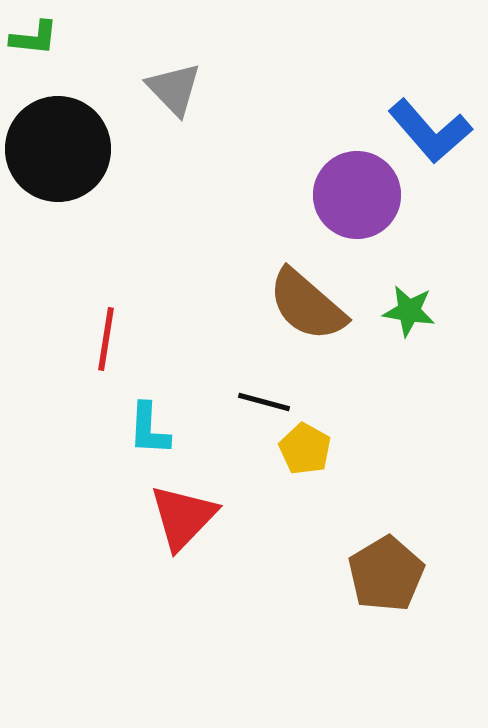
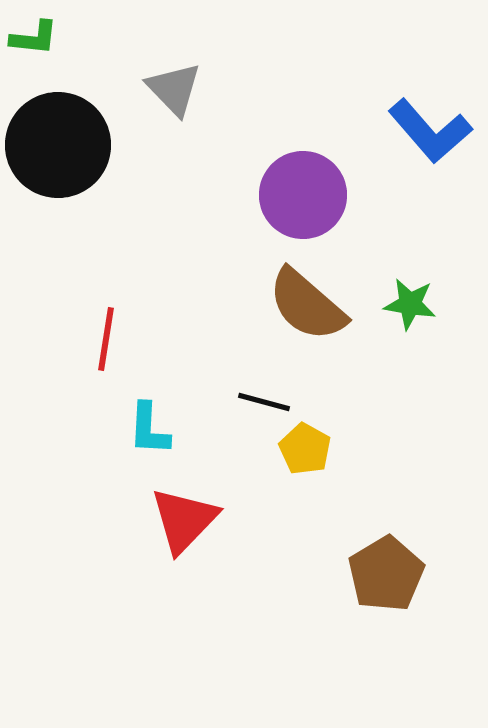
black circle: moved 4 px up
purple circle: moved 54 px left
green star: moved 1 px right, 7 px up
red triangle: moved 1 px right, 3 px down
